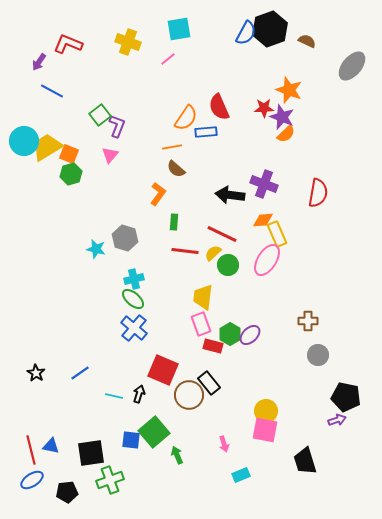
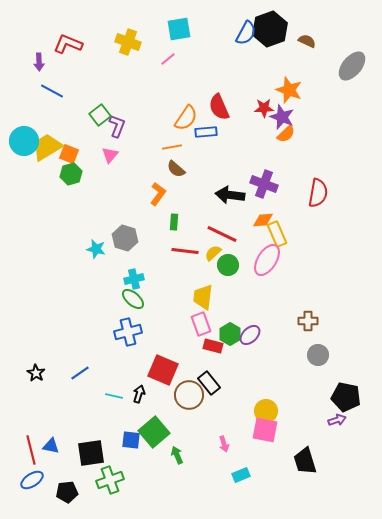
purple arrow at (39, 62): rotated 36 degrees counterclockwise
blue cross at (134, 328): moved 6 px left, 4 px down; rotated 36 degrees clockwise
